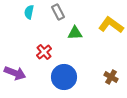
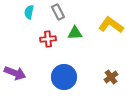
red cross: moved 4 px right, 13 px up; rotated 35 degrees clockwise
brown cross: rotated 24 degrees clockwise
